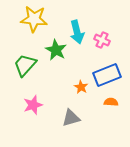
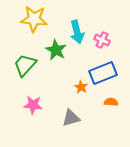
blue rectangle: moved 4 px left, 2 px up
pink star: rotated 24 degrees clockwise
